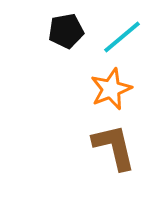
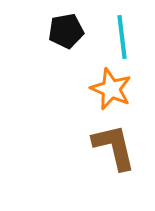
cyan line: rotated 57 degrees counterclockwise
orange star: rotated 27 degrees counterclockwise
